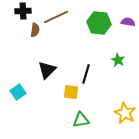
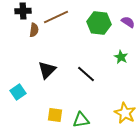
purple semicircle: rotated 24 degrees clockwise
brown semicircle: moved 1 px left
green star: moved 3 px right, 3 px up
black line: rotated 66 degrees counterclockwise
yellow square: moved 16 px left, 23 px down
